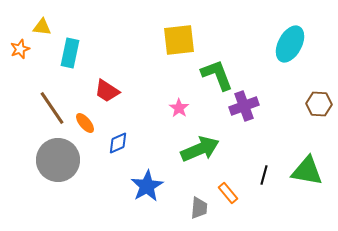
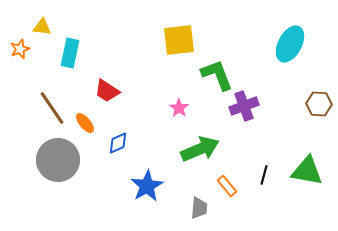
orange rectangle: moved 1 px left, 7 px up
